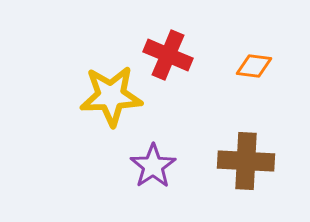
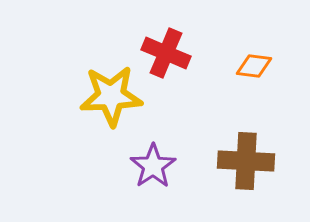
red cross: moved 2 px left, 2 px up
